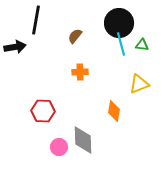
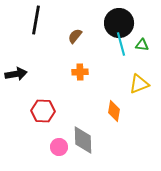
black arrow: moved 1 px right, 27 px down
